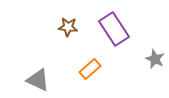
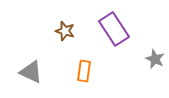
brown star: moved 3 px left, 4 px down; rotated 12 degrees clockwise
orange rectangle: moved 6 px left, 2 px down; rotated 40 degrees counterclockwise
gray triangle: moved 7 px left, 8 px up
